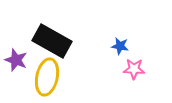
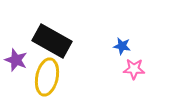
blue star: moved 2 px right
